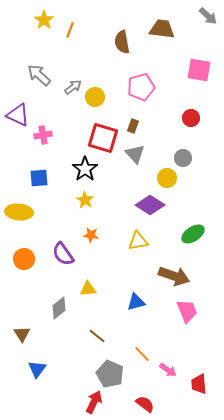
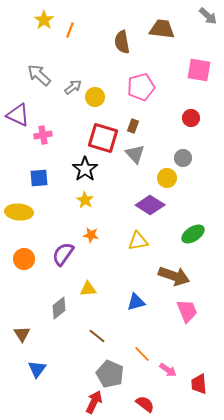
purple semicircle at (63, 254): rotated 70 degrees clockwise
